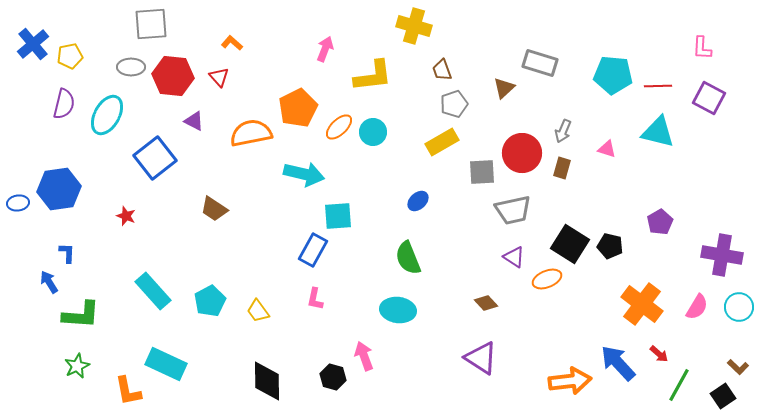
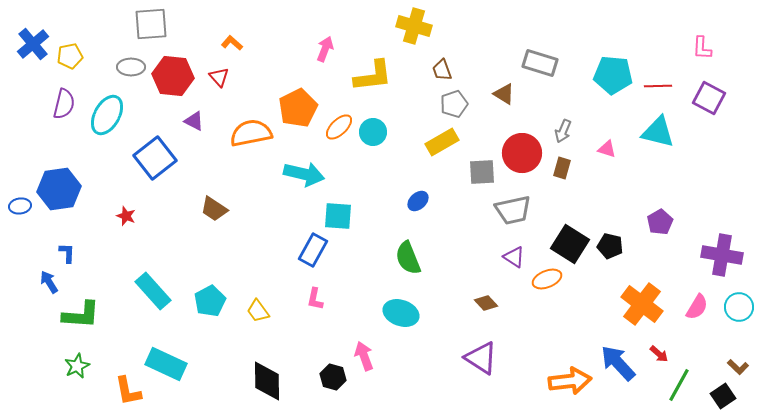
brown triangle at (504, 88): moved 6 px down; rotated 45 degrees counterclockwise
blue ellipse at (18, 203): moved 2 px right, 3 px down
cyan square at (338, 216): rotated 8 degrees clockwise
cyan ellipse at (398, 310): moved 3 px right, 3 px down; rotated 12 degrees clockwise
